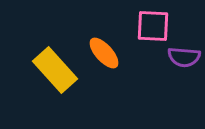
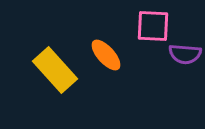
orange ellipse: moved 2 px right, 2 px down
purple semicircle: moved 1 px right, 3 px up
